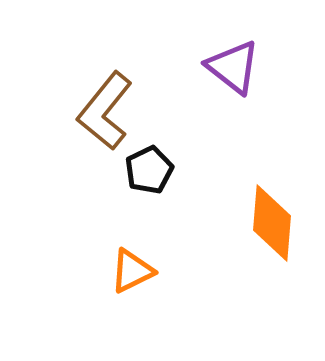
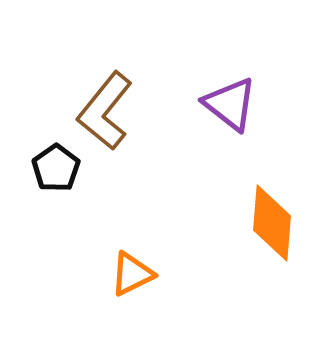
purple triangle: moved 3 px left, 37 px down
black pentagon: moved 93 px left, 2 px up; rotated 9 degrees counterclockwise
orange triangle: moved 3 px down
